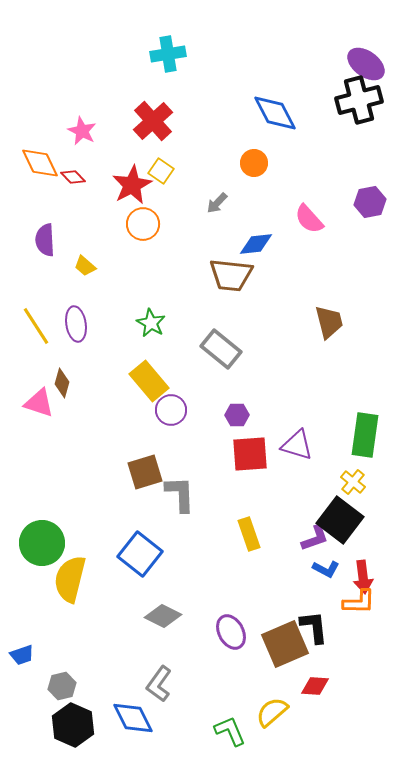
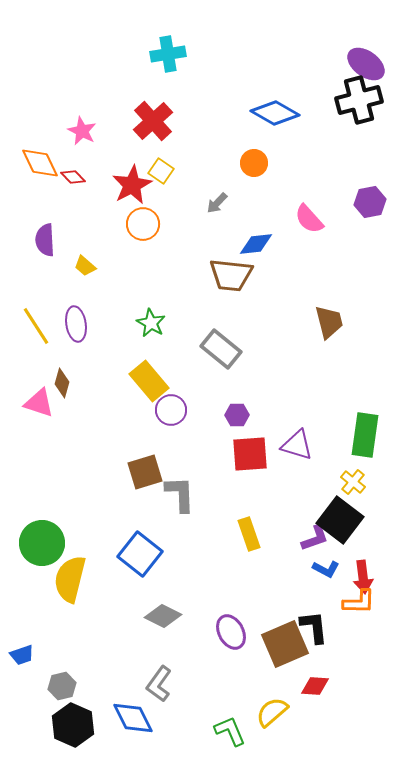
blue diamond at (275, 113): rotated 33 degrees counterclockwise
